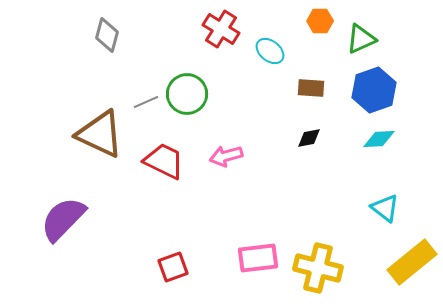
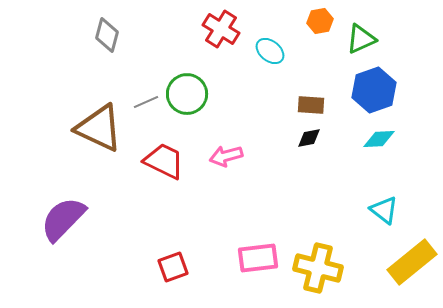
orange hexagon: rotated 10 degrees counterclockwise
brown rectangle: moved 17 px down
brown triangle: moved 1 px left, 6 px up
cyan triangle: moved 1 px left, 2 px down
